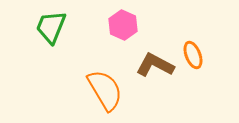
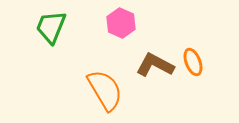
pink hexagon: moved 2 px left, 2 px up
orange ellipse: moved 7 px down
